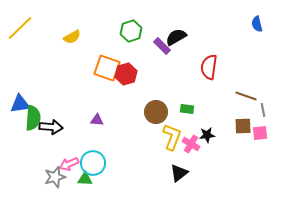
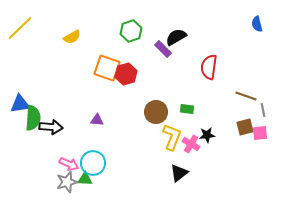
purple rectangle: moved 1 px right, 3 px down
brown square: moved 2 px right, 1 px down; rotated 12 degrees counterclockwise
pink arrow: rotated 132 degrees counterclockwise
gray star: moved 12 px right, 5 px down
